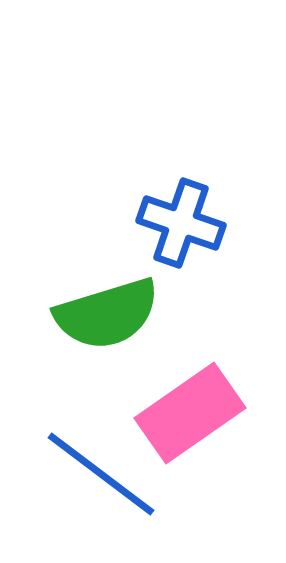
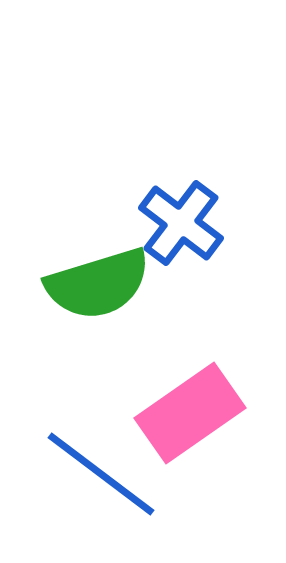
blue cross: rotated 18 degrees clockwise
green semicircle: moved 9 px left, 30 px up
